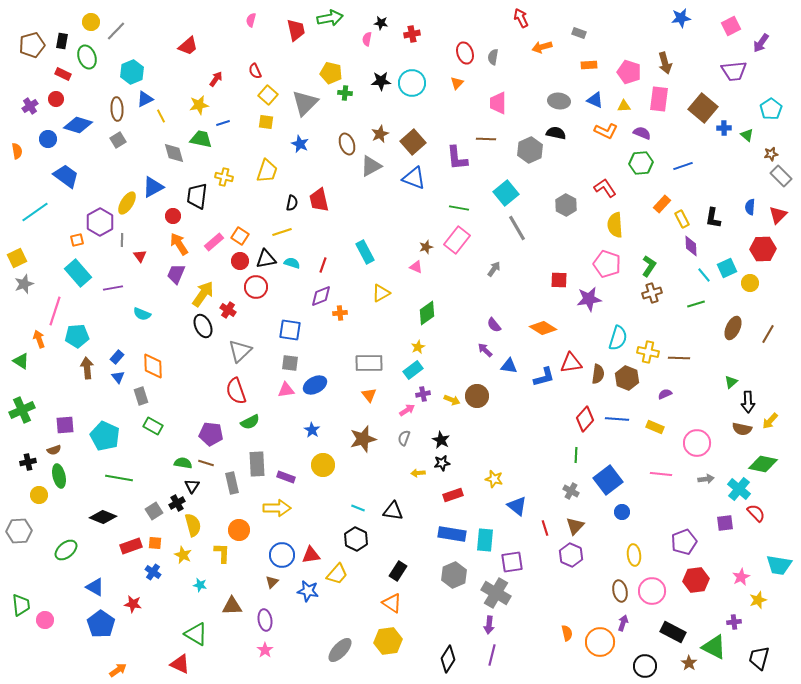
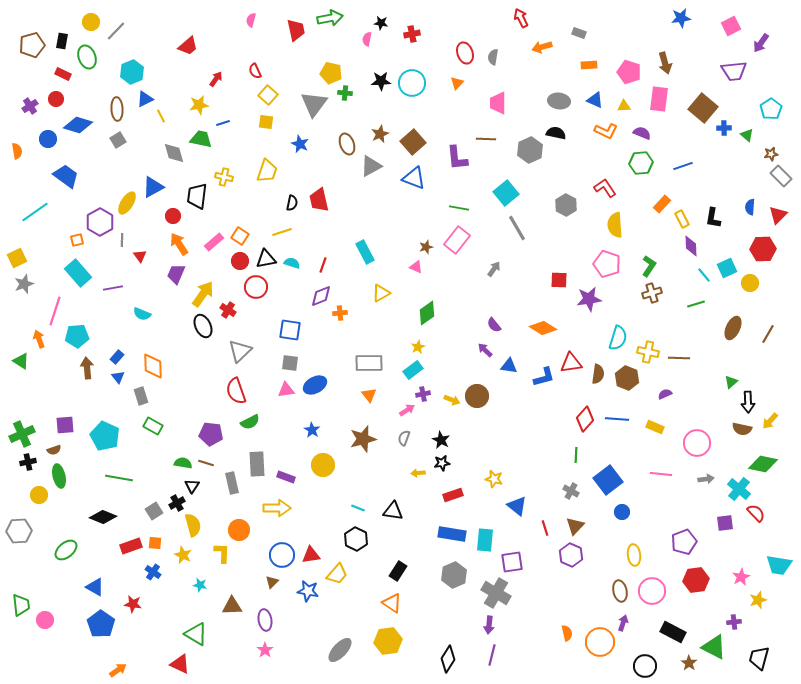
gray triangle at (305, 103): moved 9 px right, 1 px down; rotated 8 degrees counterclockwise
green cross at (22, 410): moved 24 px down
